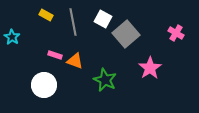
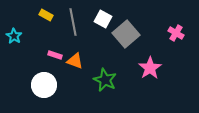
cyan star: moved 2 px right, 1 px up
